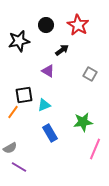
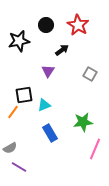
purple triangle: rotated 32 degrees clockwise
